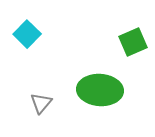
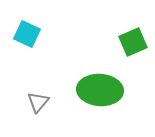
cyan square: rotated 20 degrees counterclockwise
gray triangle: moved 3 px left, 1 px up
